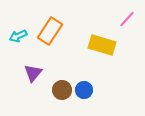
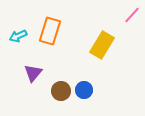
pink line: moved 5 px right, 4 px up
orange rectangle: rotated 16 degrees counterclockwise
yellow rectangle: rotated 76 degrees counterclockwise
brown circle: moved 1 px left, 1 px down
